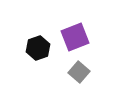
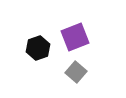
gray square: moved 3 px left
